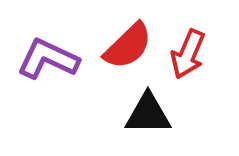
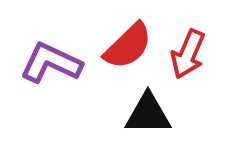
purple L-shape: moved 3 px right, 4 px down
